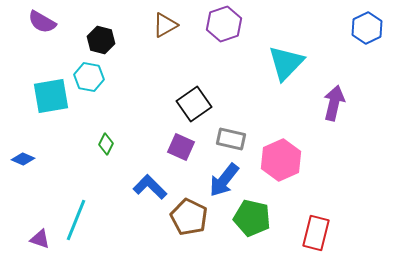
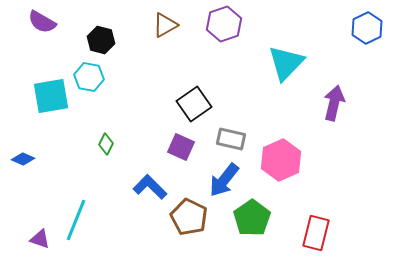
green pentagon: rotated 24 degrees clockwise
